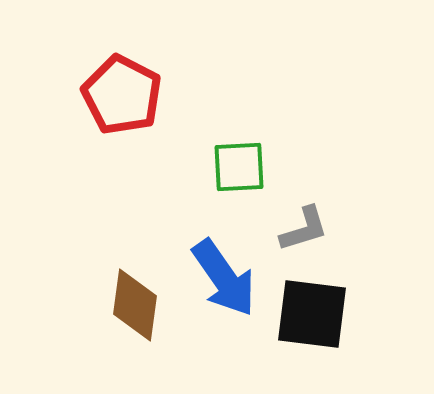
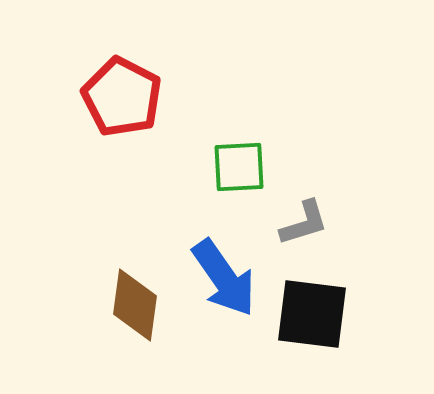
red pentagon: moved 2 px down
gray L-shape: moved 6 px up
